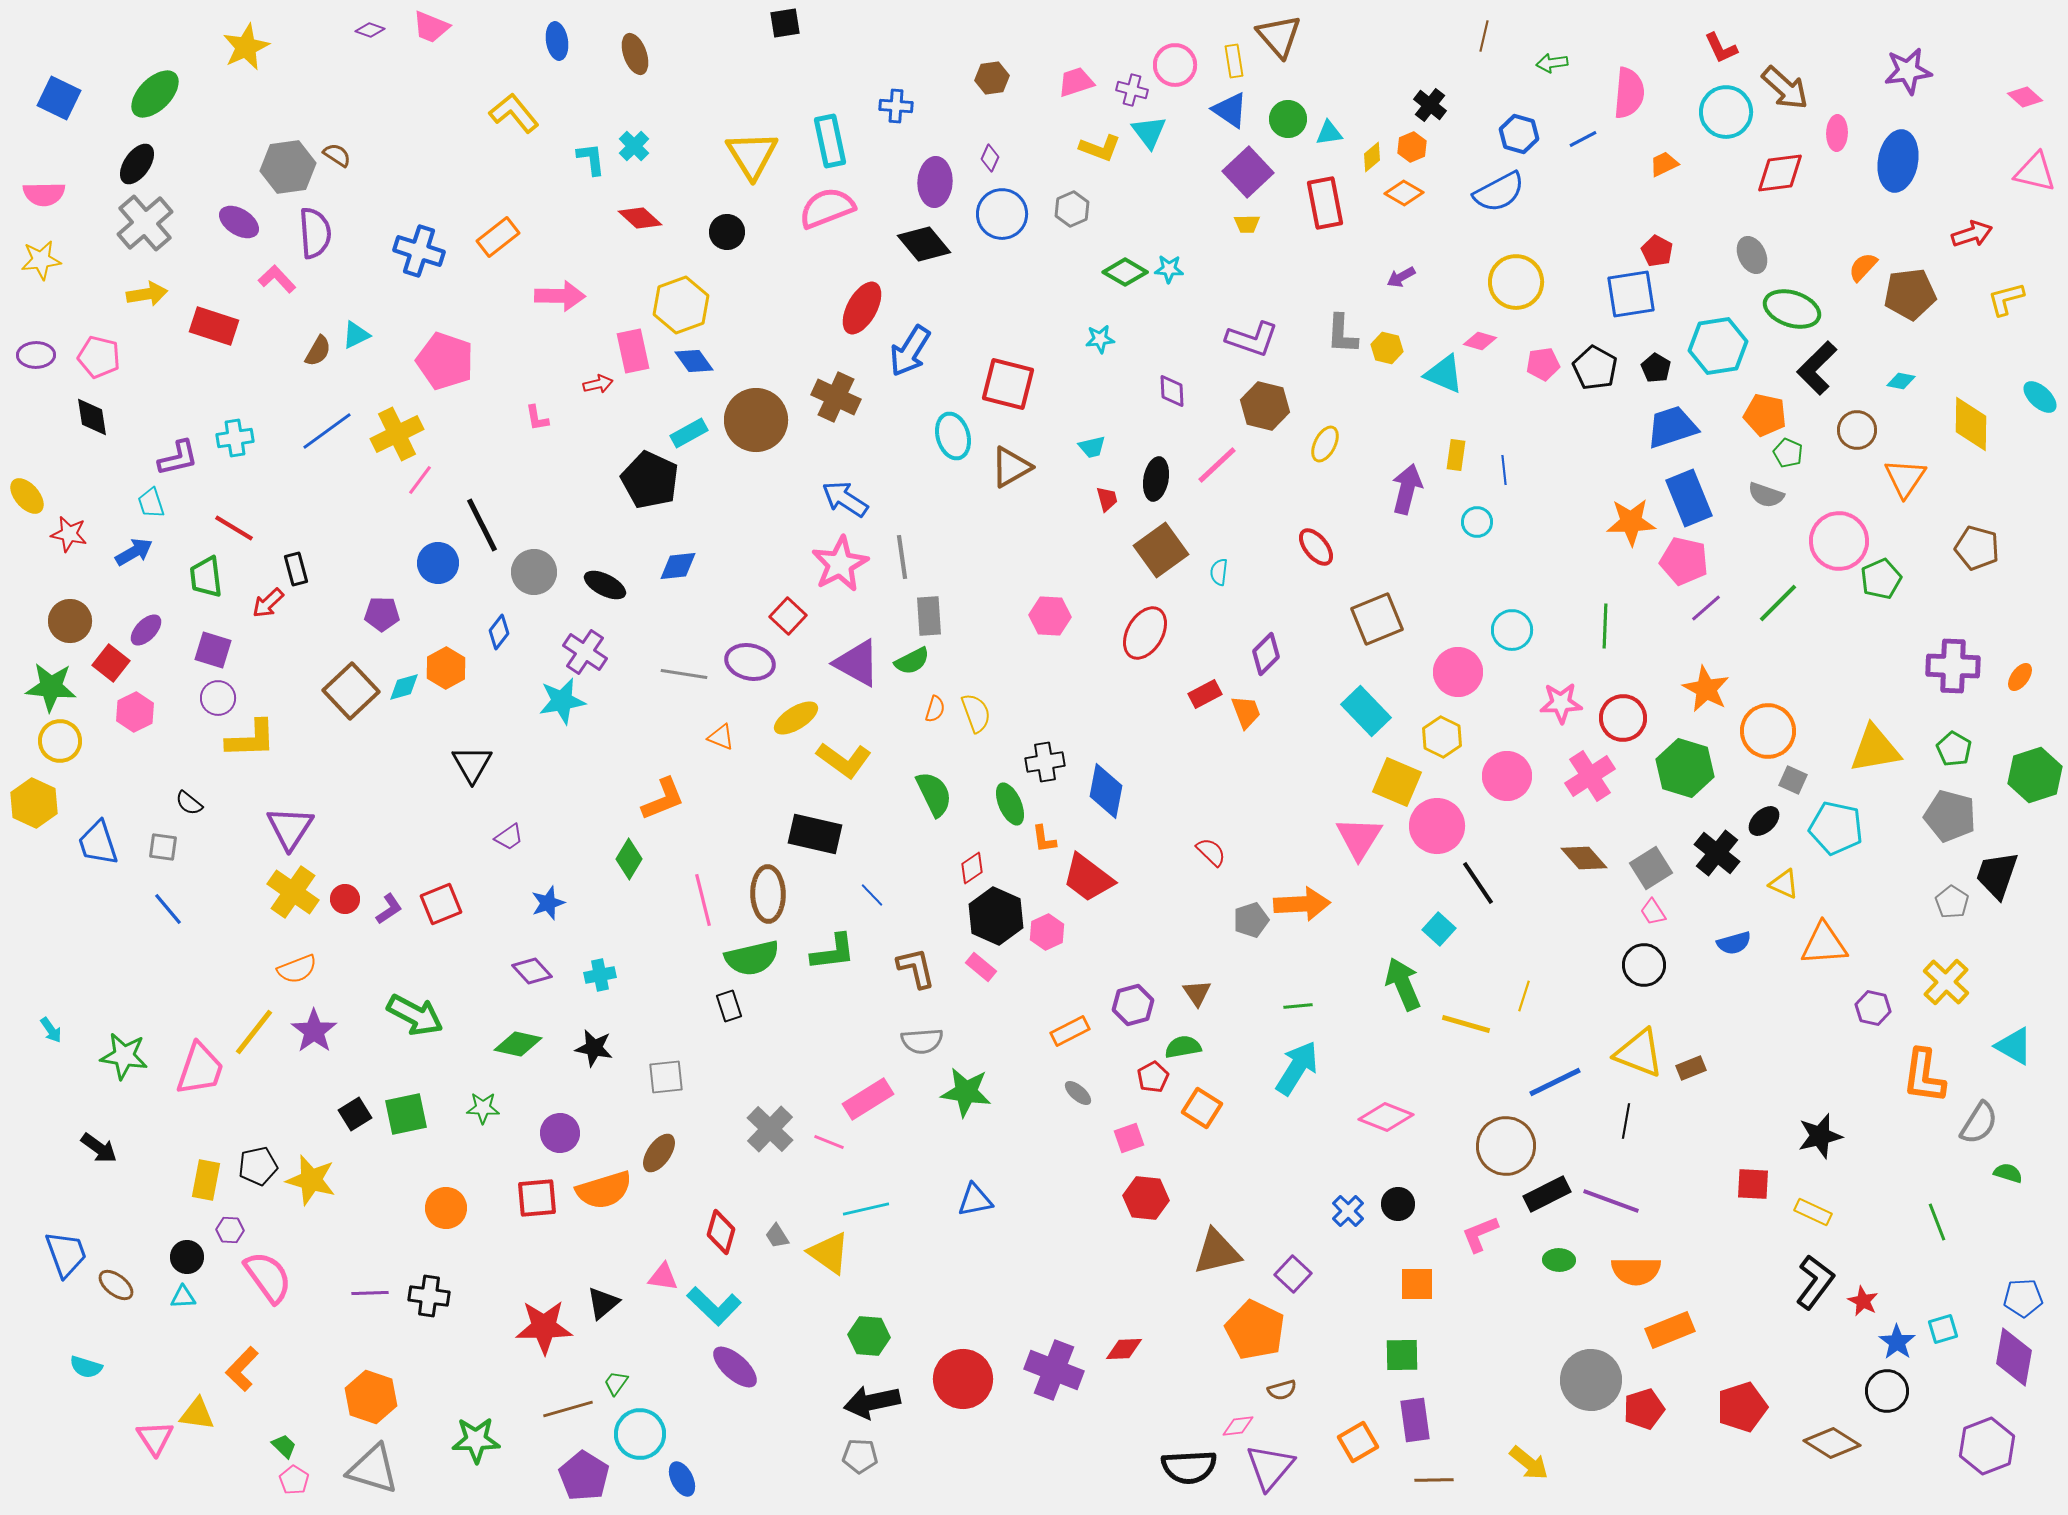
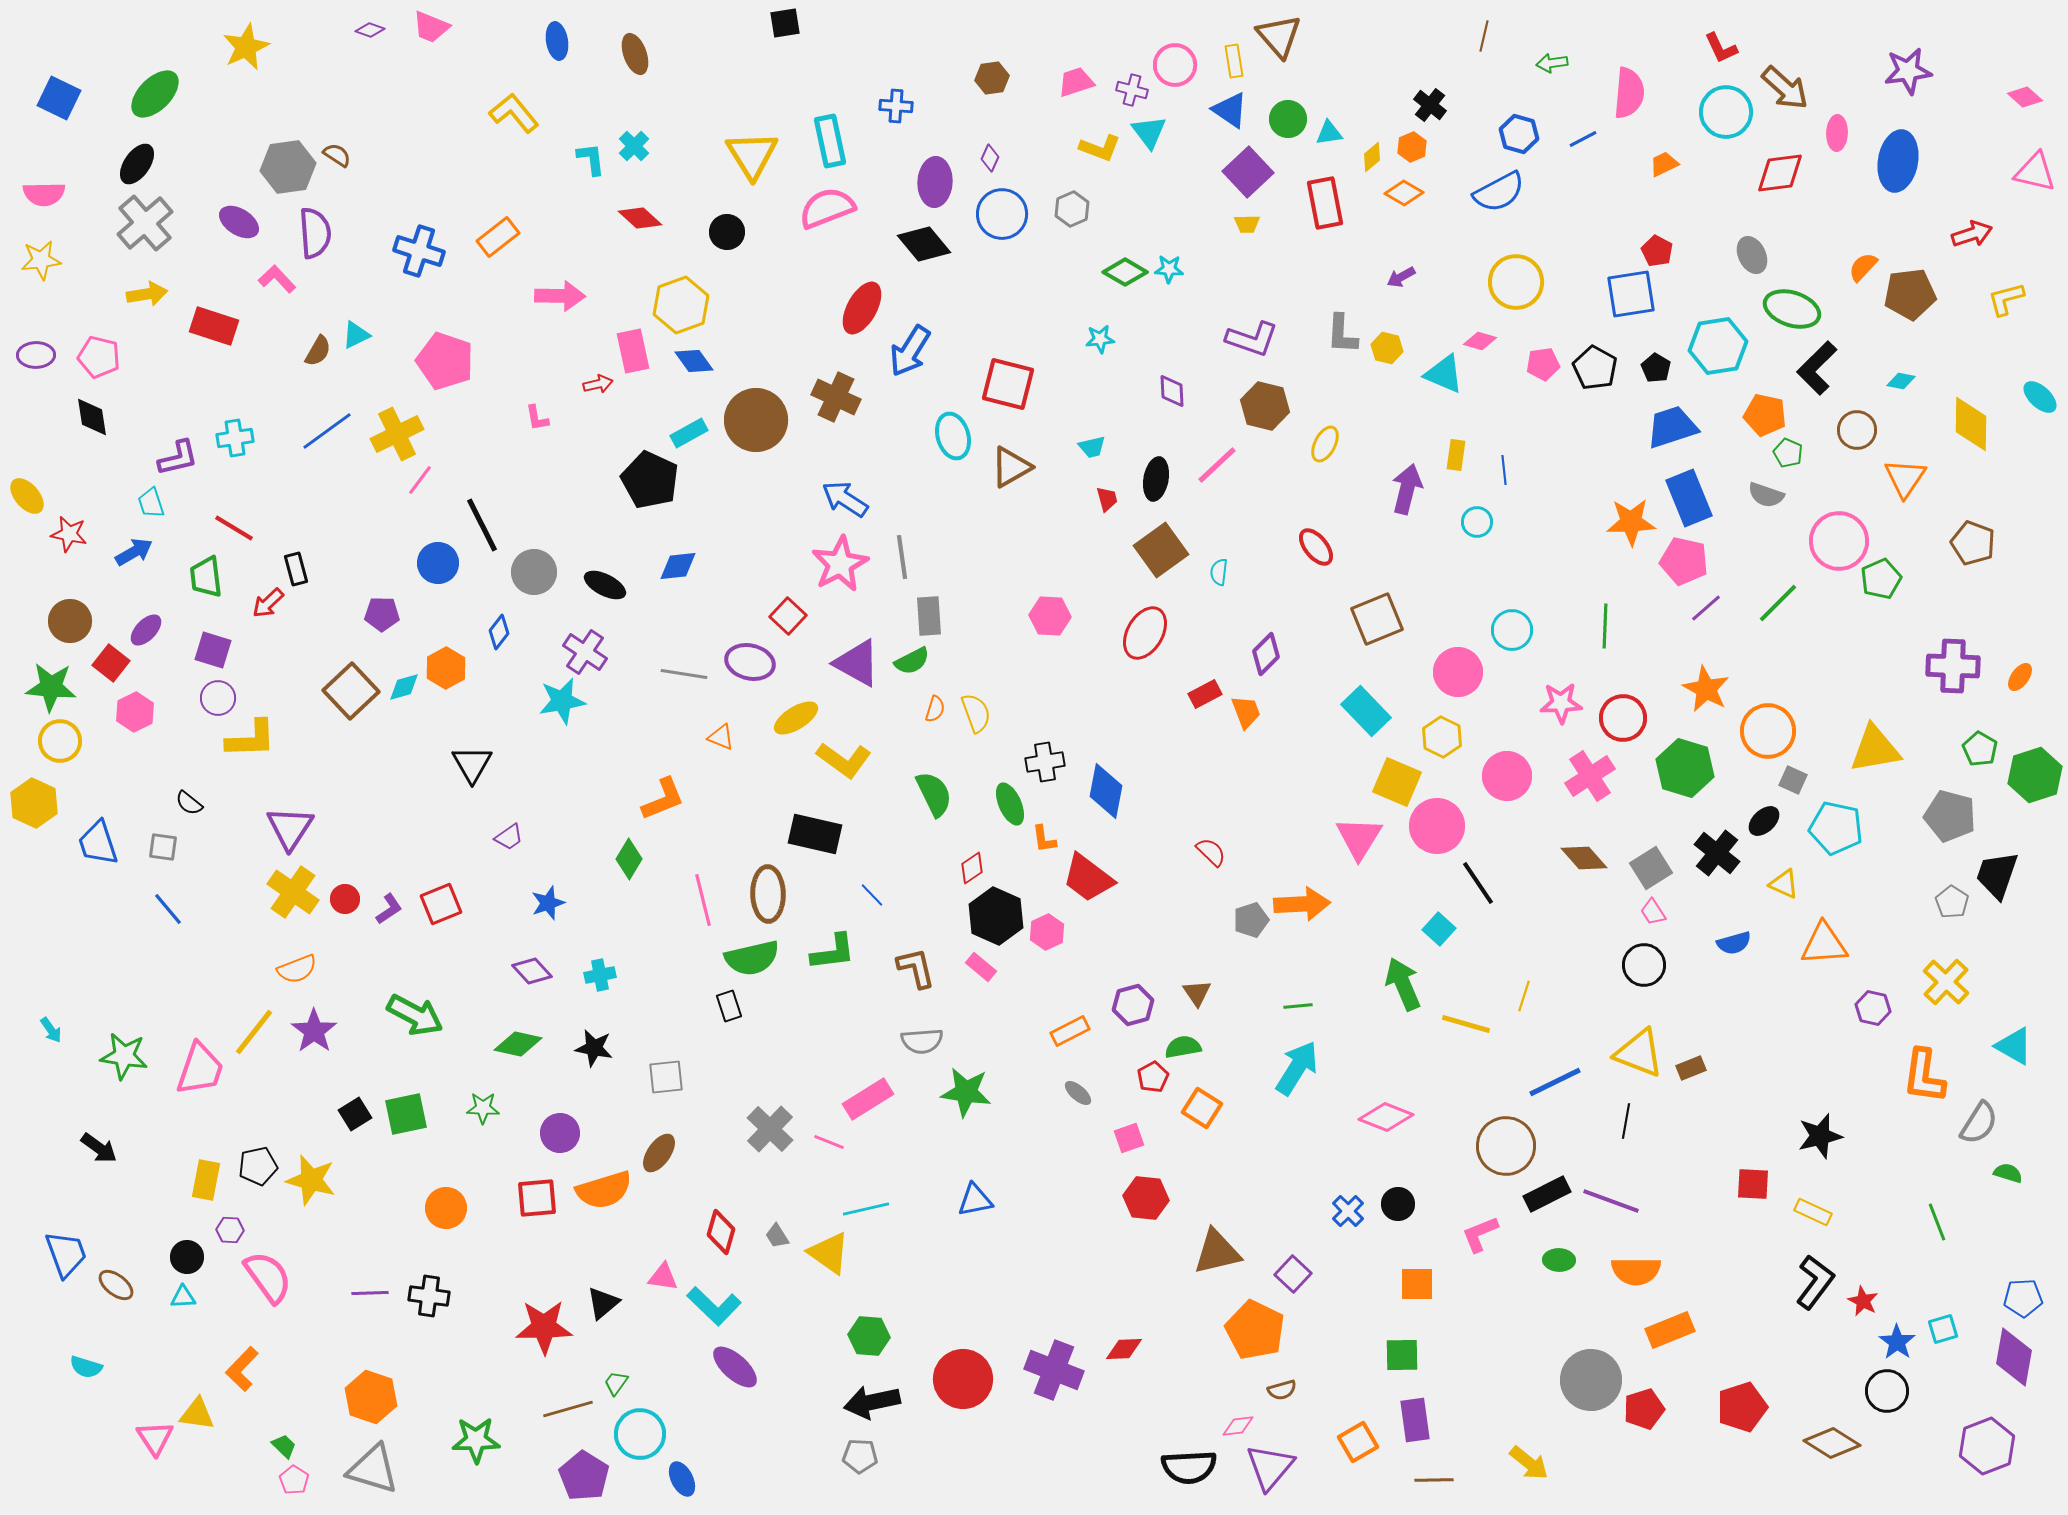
brown pentagon at (1977, 548): moved 4 px left, 5 px up; rotated 6 degrees clockwise
green pentagon at (1954, 749): moved 26 px right
